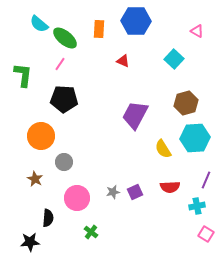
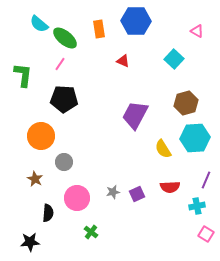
orange rectangle: rotated 12 degrees counterclockwise
purple square: moved 2 px right, 2 px down
black semicircle: moved 5 px up
